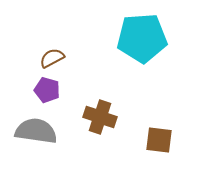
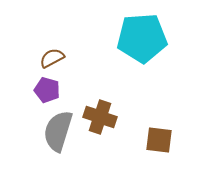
gray semicircle: moved 22 px right; rotated 81 degrees counterclockwise
